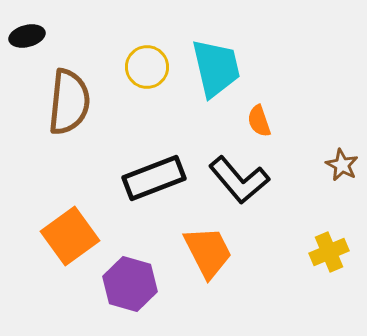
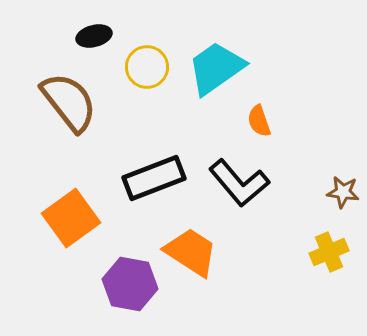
black ellipse: moved 67 px right
cyan trapezoid: rotated 112 degrees counterclockwise
brown semicircle: rotated 44 degrees counterclockwise
brown star: moved 1 px right, 27 px down; rotated 20 degrees counterclockwise
black L-shape: moved 3 px down
orange square: moved 1 px right, 18 px up
orange trapezoid: moved 17 px left; rotated 30 degrees counterclockwise
purple hexagon: rotated 6 degrees counterclockwise
